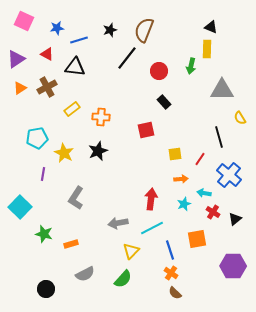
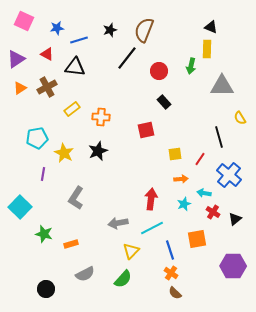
gray triangle at (222, 90): moved 4 px up
